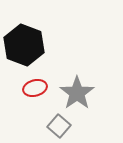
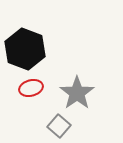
black hexagon: moved 1 px right, 4 px down
red ellipse: moved 4 px left
